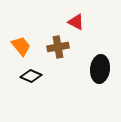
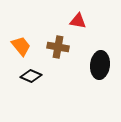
red triangle: moved 2 px right, 1 px up; rotated 18 degrees counterclockwise
brown cross: rotated 20 degrees clockwise
black ellipse: moved 4 px up
